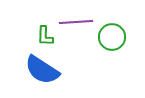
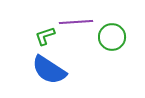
green L-shape: rotated 70 degrees clockwise
blue semicircle: moved 7 px right
